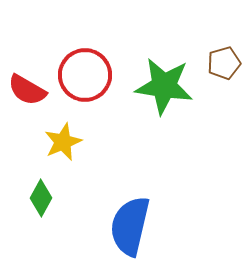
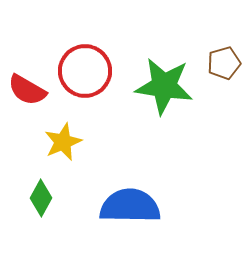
red circle: moved 4 px up
blue semicircle: moved 20 px up; rotated 78 degrees clockwise
